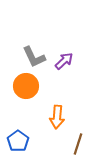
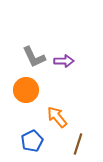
purple arrow: rotated 42 degrees clockwise
orange circle: moved 4 px down
orange arrow: rotated 135 degrees clockwise
blue pentagon: moved 14 px right; rotated 10 degrees clockwise
